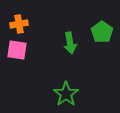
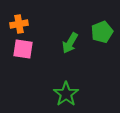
green pentagon: rotated 15 degrees clockwise
green arrow: rotated 40 degrees clockwise
pink square: moved 6 px right, 1 px up
